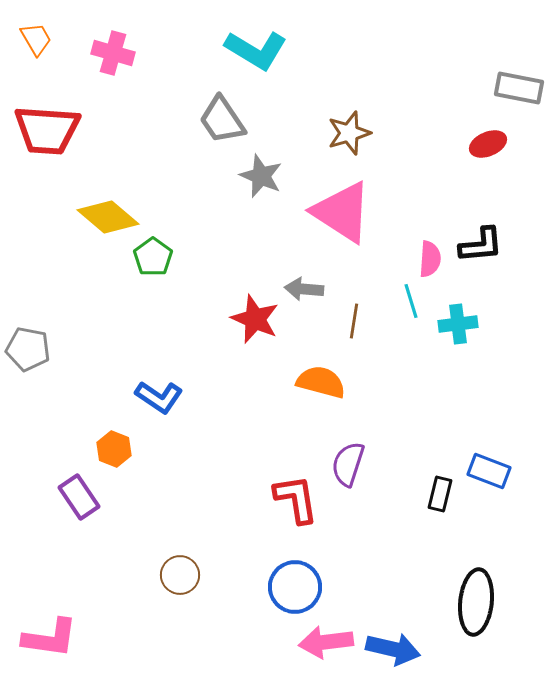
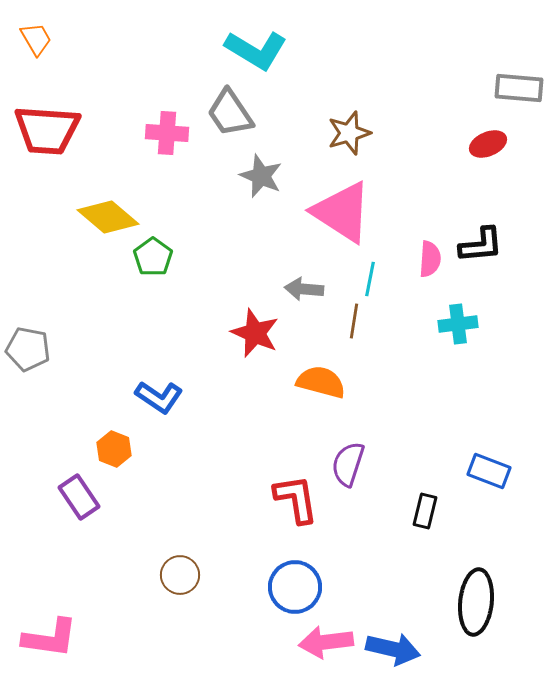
pink cross: moved 54 px right, 80 px down; rotated 12 degrees counterclockwise
gray rectangle: rotated 6 degrees counterclockwise
gray trapezoid: moved 8 px right, 7 px up
cyan line: moved 41 px left, 22 px up; rotated 28 degrees clockwise
red star: moved 14 px down
black rectangle: moved 15 px left, 17 px down
